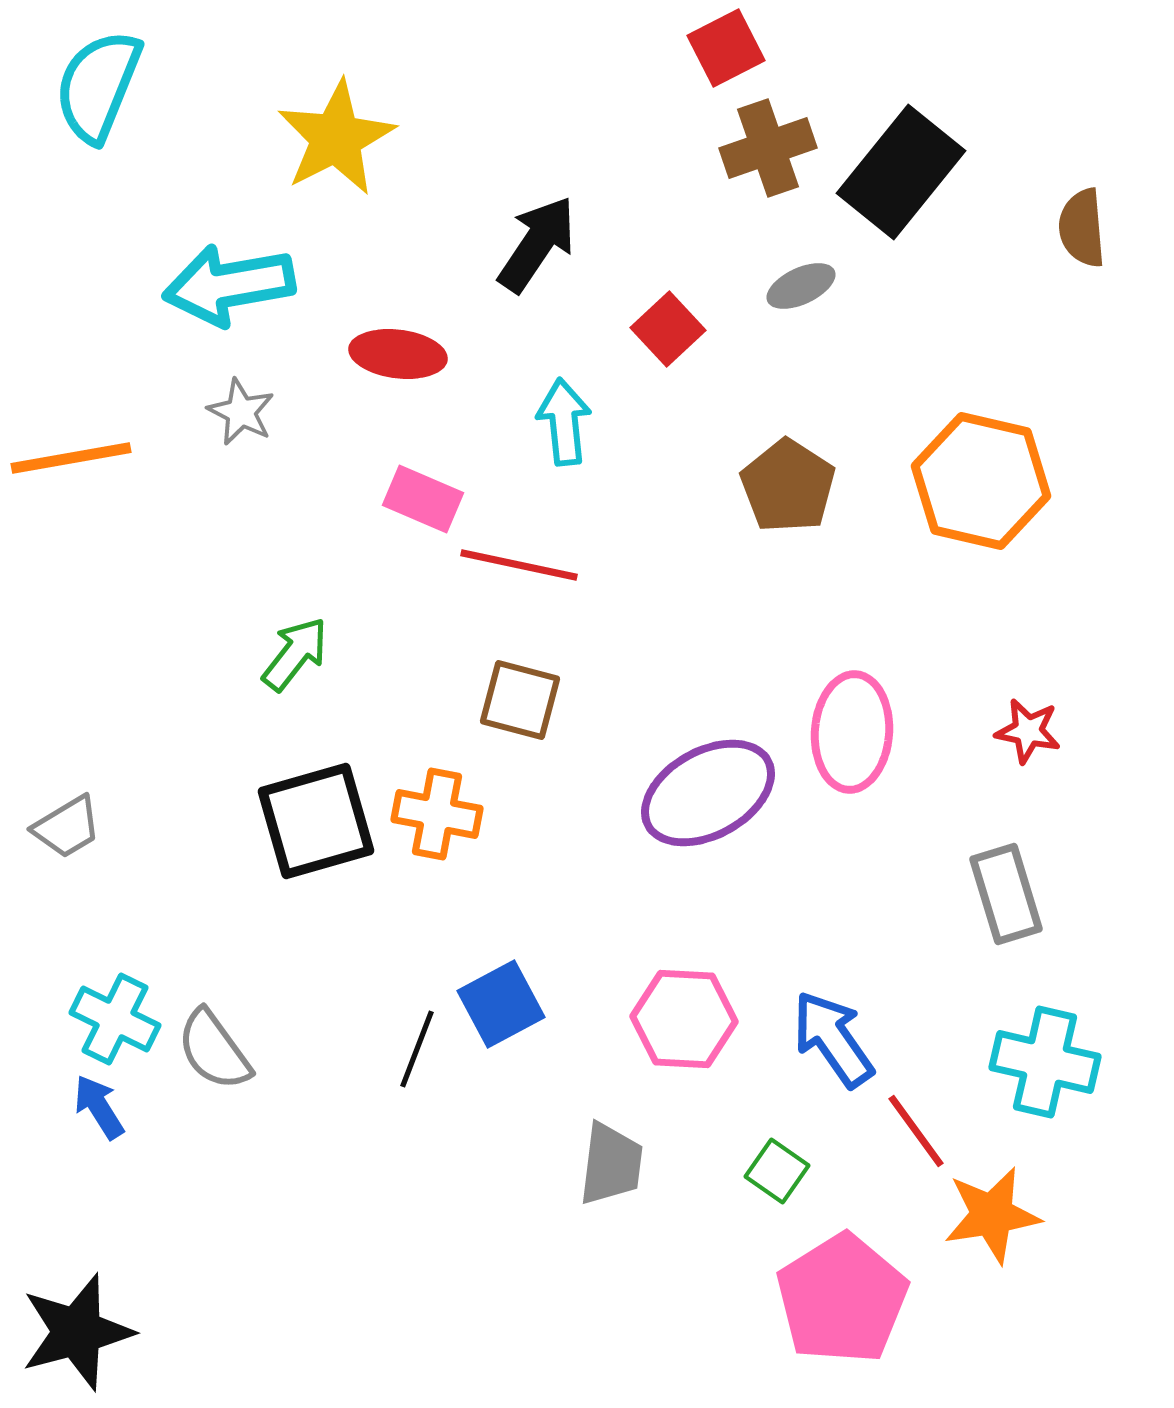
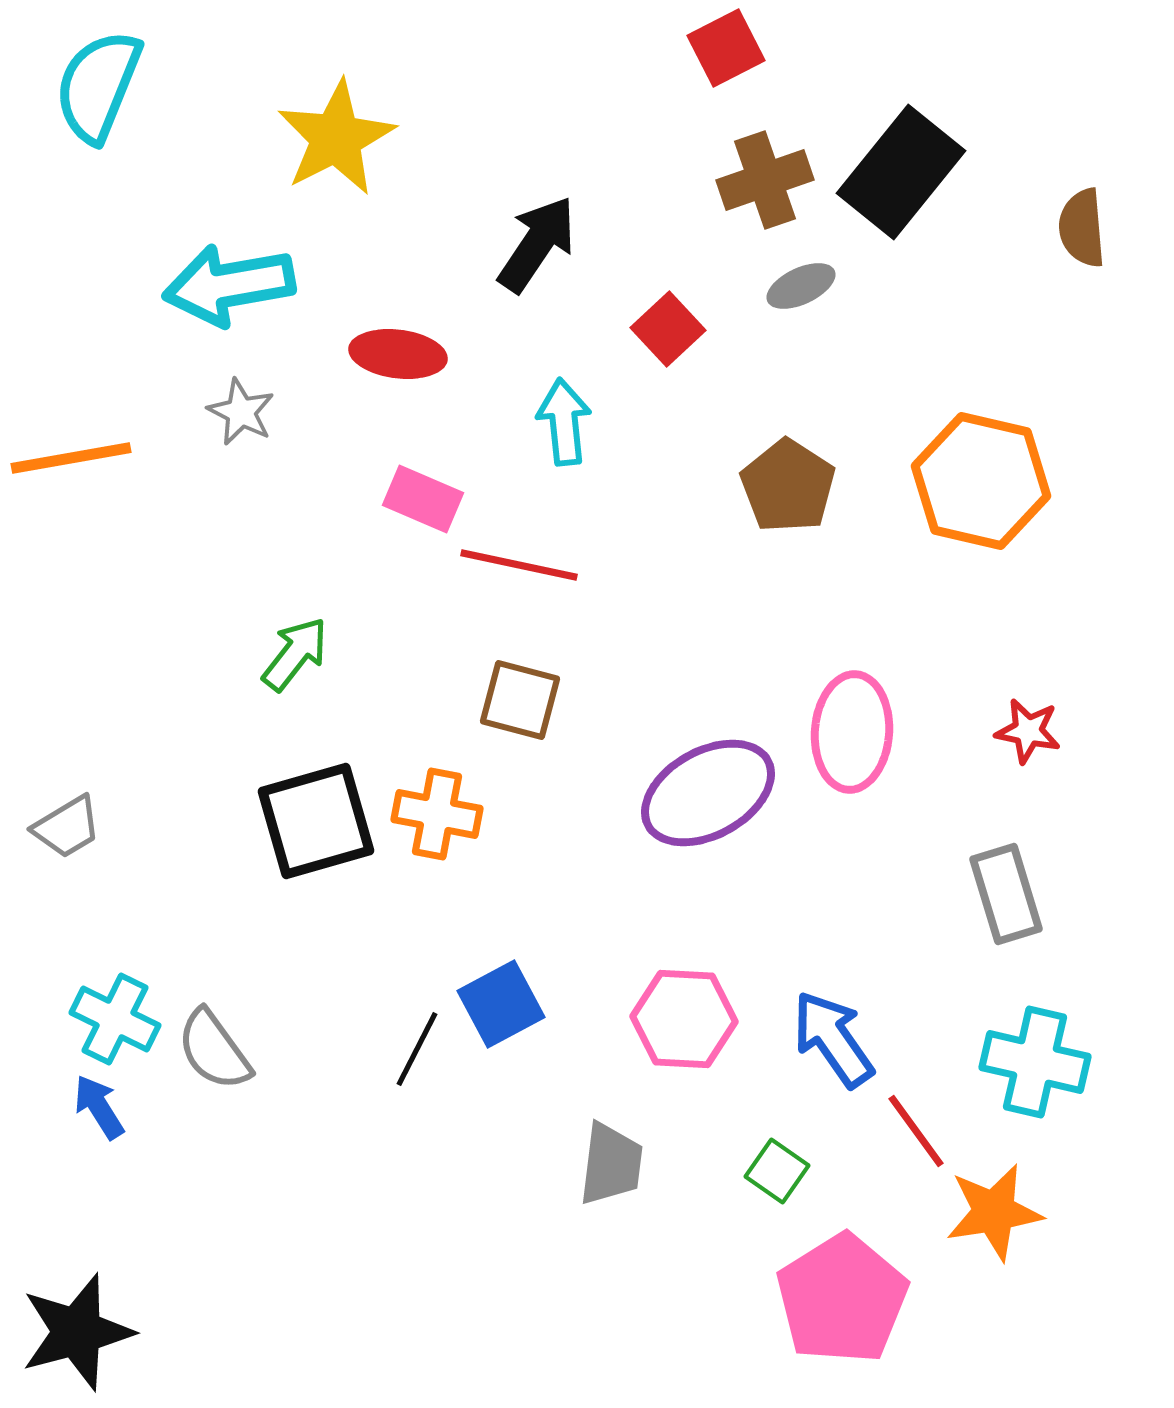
brown cross at (768, 148): moved 3 px left, 32 px down
black line at (417, 1049): rotated 6 degrees clockwise
cyan cross at (1045, 1062): moved 10 px left
orange star at (992, 1215): moved 2 px right, 3 px up
